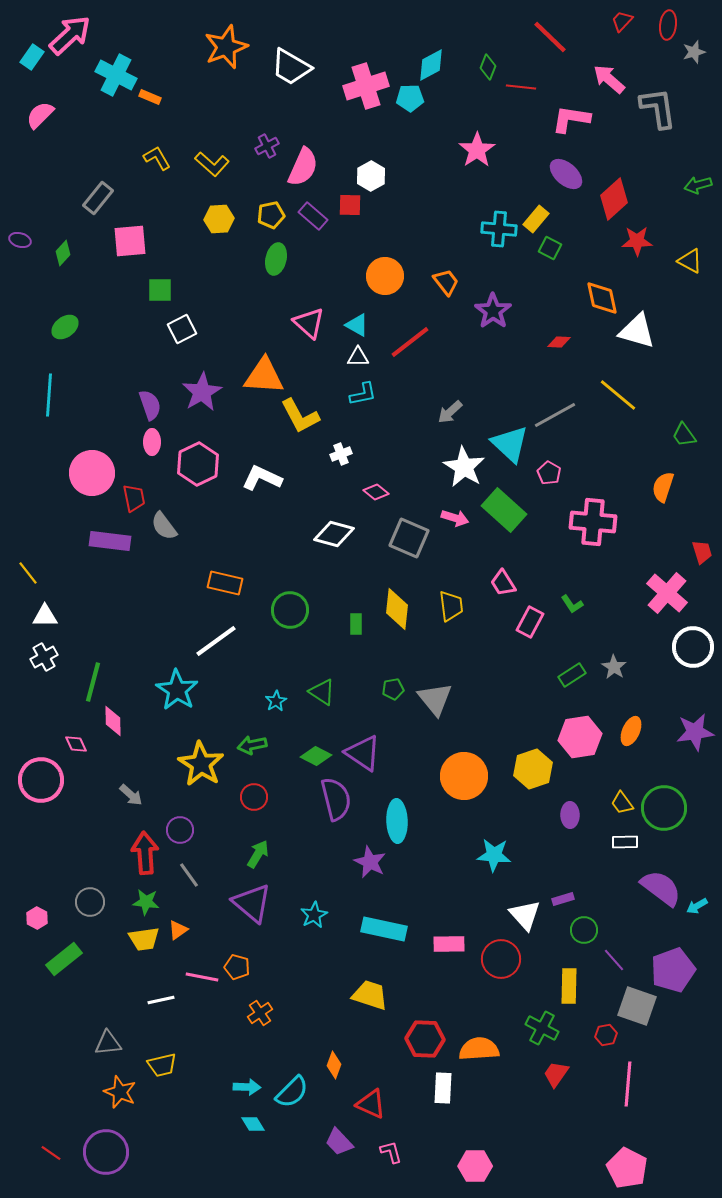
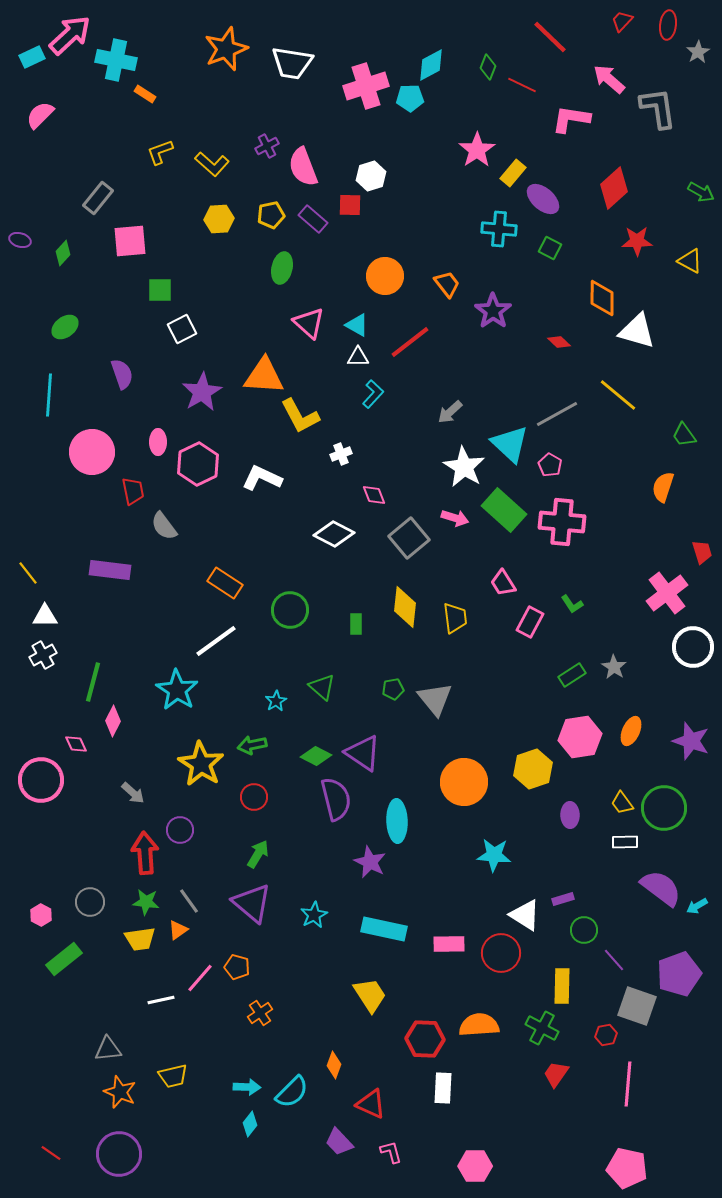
orange star at (226, 47): moved 2 px down
gray star at (694, 52): moved 4 px right; rotated 15 degrees counterclockwise
cyan rectangle at (32, 57): rotated 30 degrees clockwise
white trapezoid at (291, 67): moved 1 px right, 4 px up; rotated 21 degrees counterclockwise
cyan cross at (116, 75): moved 15 px up; rotated 15 degrees counterclockwise
red line at (521, 87): moved 1 px right, 2 px up; rotated 20 degrees clockwise
orange rectangle at (150, 97): moved 5 px left, 3 px up; rotated 10 degrees clockwise
yellow L-shape at (157, 158): moved 3 px right, 6 px up; rotated 80 degrees counterclockwise
pink semicircle at (303, 167): rotated 135 degrees clockwise
purple ellipse at (566, 174): moved 23 px left, 25 px down
white hexagon at (371, 176): rotated 12 degrees clockwise
green arrow at (698, 185): moved 3 px right, 7 px down; rotated 136 degrees counterclockwise
red diamond at (614, 199): moved 11 px up
purple rectangle at (313, 216): moved 3 px down
yellow rectangle at (536, 219): moved 23 px left, 46 px up
green ellipse at (276, 259): moved 6 px right, 9 px down
orange trapezoid at (446, 282): moved 1 px right, 2 px down
orange diamond at (602, 298): rotated 12 degrees clockwise
red diamond at (559, 342): rotated 40 degrees clockwise
cyan L-shape at (363, 394): moved 10 px right; rotated 36 degrees counterclockwise
purple semicircle at (150, 405): moved 28 px left, 31 px up
gray line at (555, 415): moved 2 px right, 1 px up
pink ellipse at (152, 442): moved 6 px right
pink circle at (92, 473): moved 21 px up
pink pentagon at (549, 473): moved 1 px right, 8 px up
pink diamond at (376, 492): moved 2 px left, 3 px down; rotated 30 degrees clockwise
red trapezoid at (134, 498): moved 1 px left, 7 px up
pink cross at (593, 522): moved 31 px left
white diamond at (334, 534): rotated 12 degrees clockwise
gray square at (409, 538): rotated 27 degrees clockwise
purple rectangle at (110, 541): moved 29 px down
orange rectangle at (225, 583): rotated 20 degrees clockwise
pink cross at (667, 593): rotated 12 degrees clockwise
yellow trapezoid at (451, 606): moved 4 px right, 12 px down
yellow diamond at (397, 609): moved 8 px right, 2 px up
white cross at (44, 657): moved 1 px left, 2 px up
green triangle at (322, 692): moved 5 px up; rotated 8 degrees clockwise
pink diamond at (113, 721): rotated 28 degrees clockwise
purple star at (695, 732): moved 4 px left, 9 px down; rotated 27 degrees clockwise
orange circle at (464, 776): moved 6 px down
gray arrow at (131, 795): moved 2 px right, 2 px up
gray line at (189, 875): moved 26 px down
white triangle at (525, 915): rotated 16 degrees counterclockwise
pink hexagon at (37, 918): moved 4 px right, 3 px up
yellow trapezoid at (144, 939): moved 4 px left
red circle at (501, 959): moved 6 px up
purple pentagon at (673, 970): moved 6 px right, 4 px down
pink line at (202, 977): moved 2 px left, 1 px down; rotated 60 degrees counterclockwise
yellow rectangle at (569, 986): moved 7 px left
yellow trapezoid at (370, 995): rotated 39 degrees clockwise
gray triangle at (108, 1043): moved 6 px down
orange semicircle at (479, 1049): moved 24 px up
yellow trapezoid at (162, 1065): moved 11 px right, 11 px down
cyan diamond at (253, 1124): moved 3 px left; rotated 70 degrees clockwise
purple circle at (106, 1152): moved 13 px right, 2 px down
pink pentagon at (627, 1168): rotated 15 degrees counterclockwise
